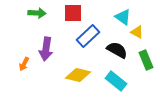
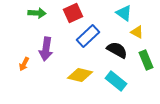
red square: rotated 24 degrees counterclockwise
cyan triangle: moved 1 px right, 4 px up
yellow diamond: moved 2 px right
